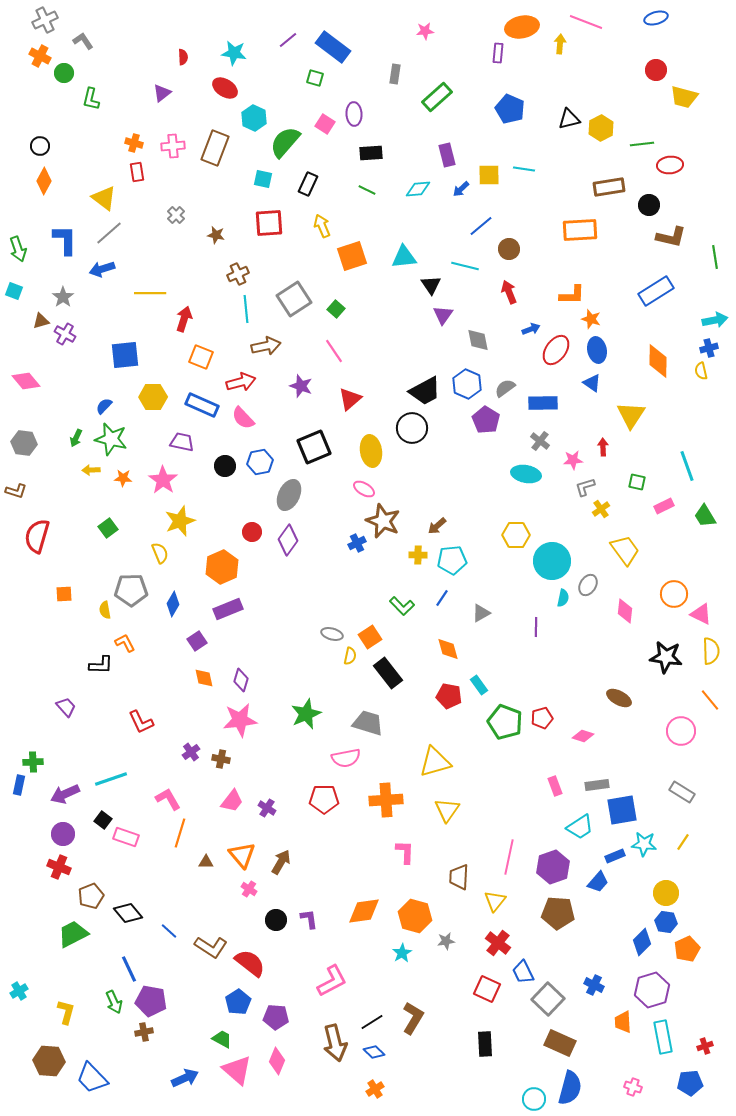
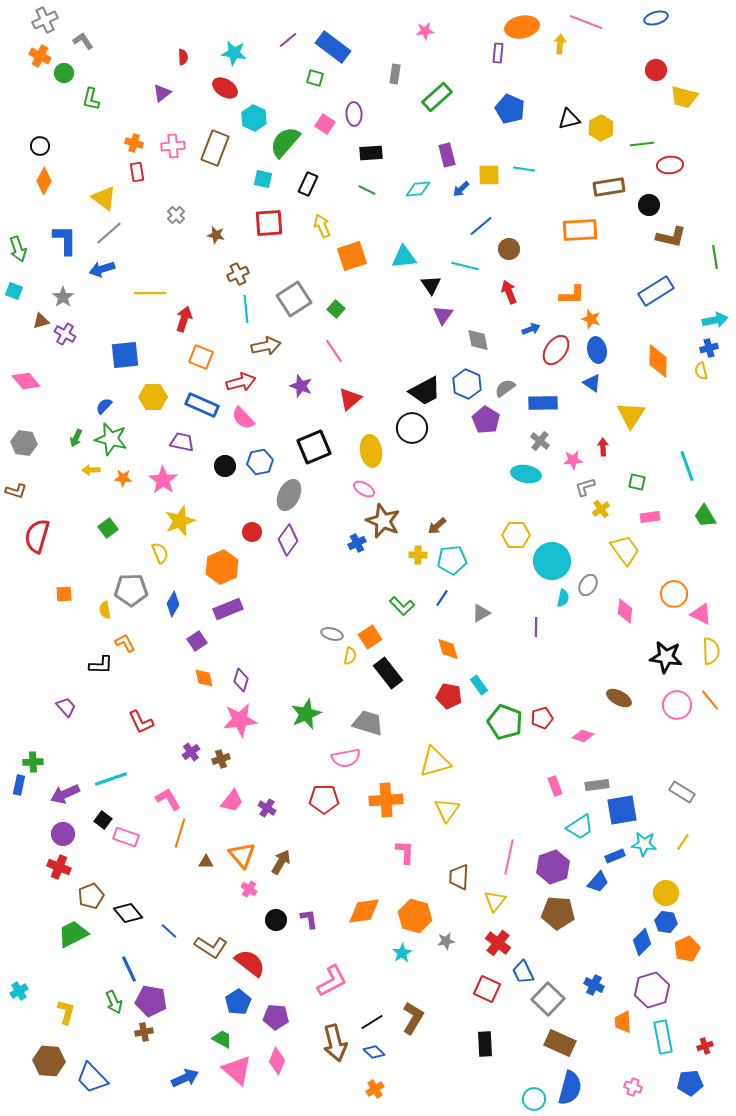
pink rectangle at (664, 506): moved 14 px left, 11 px down; rotated 18 degrees clockwise
pink circle at (681, 731): moved 4 px left, 26 px up
brown cross at (221, 759): rotated 30 degrees counterclockwise
